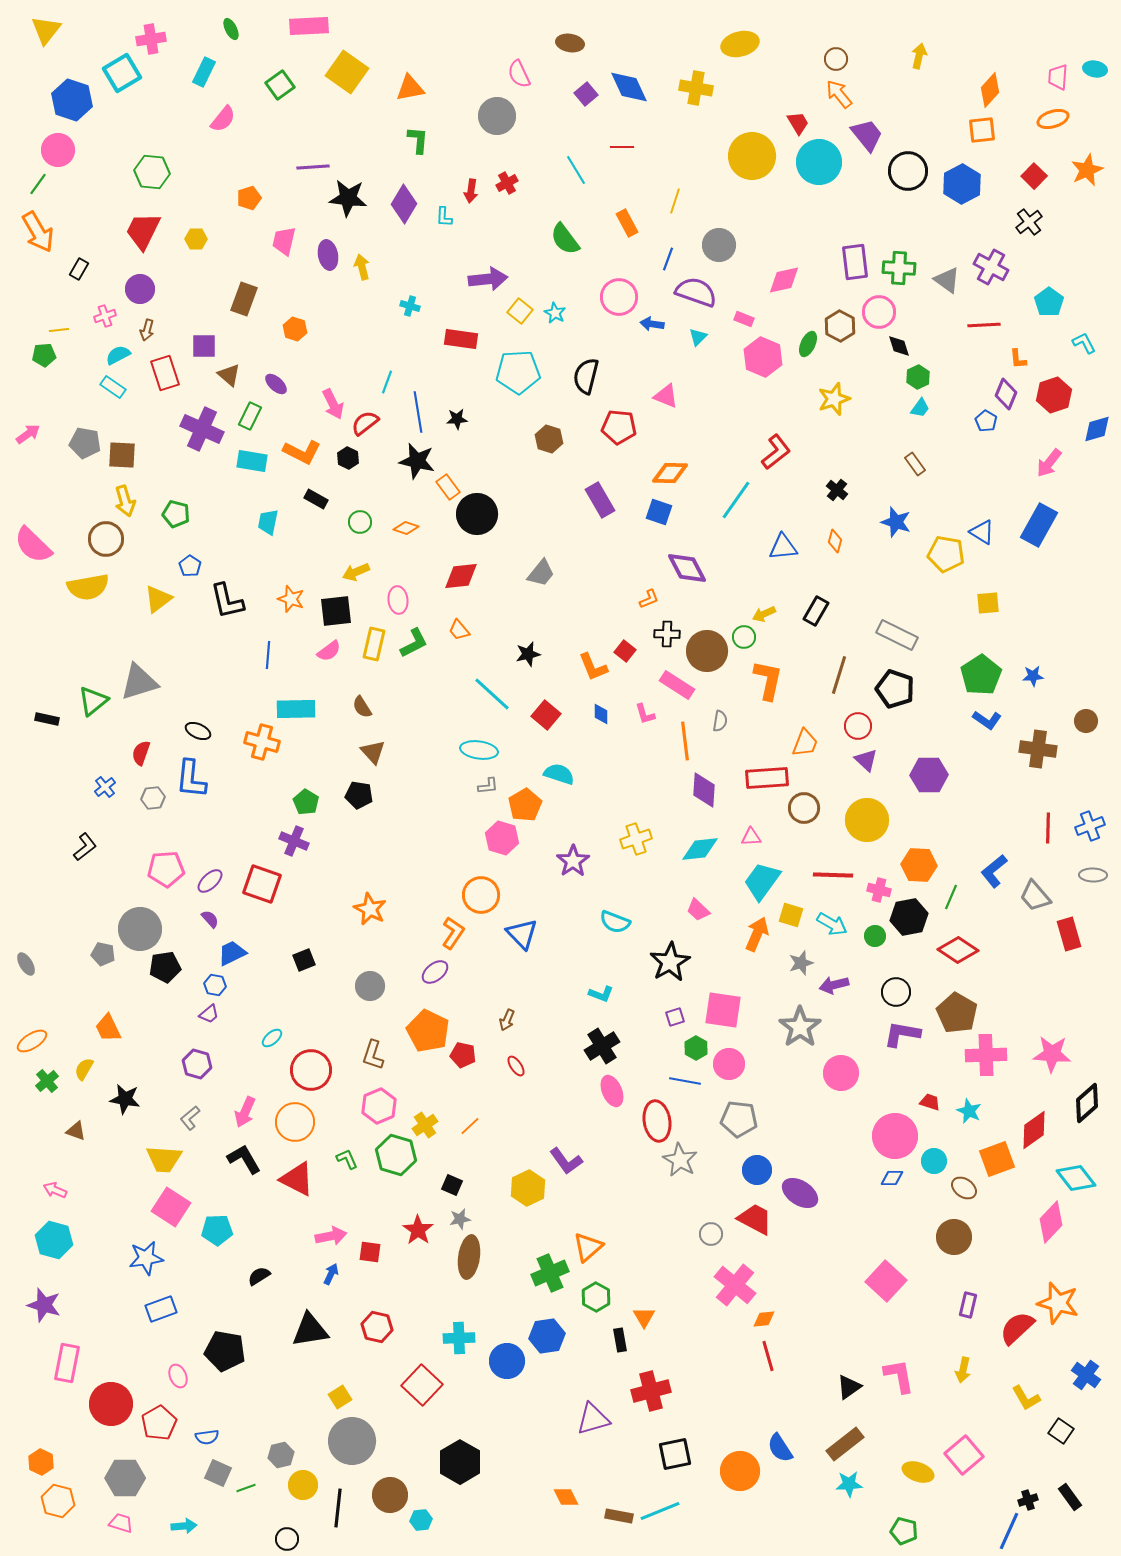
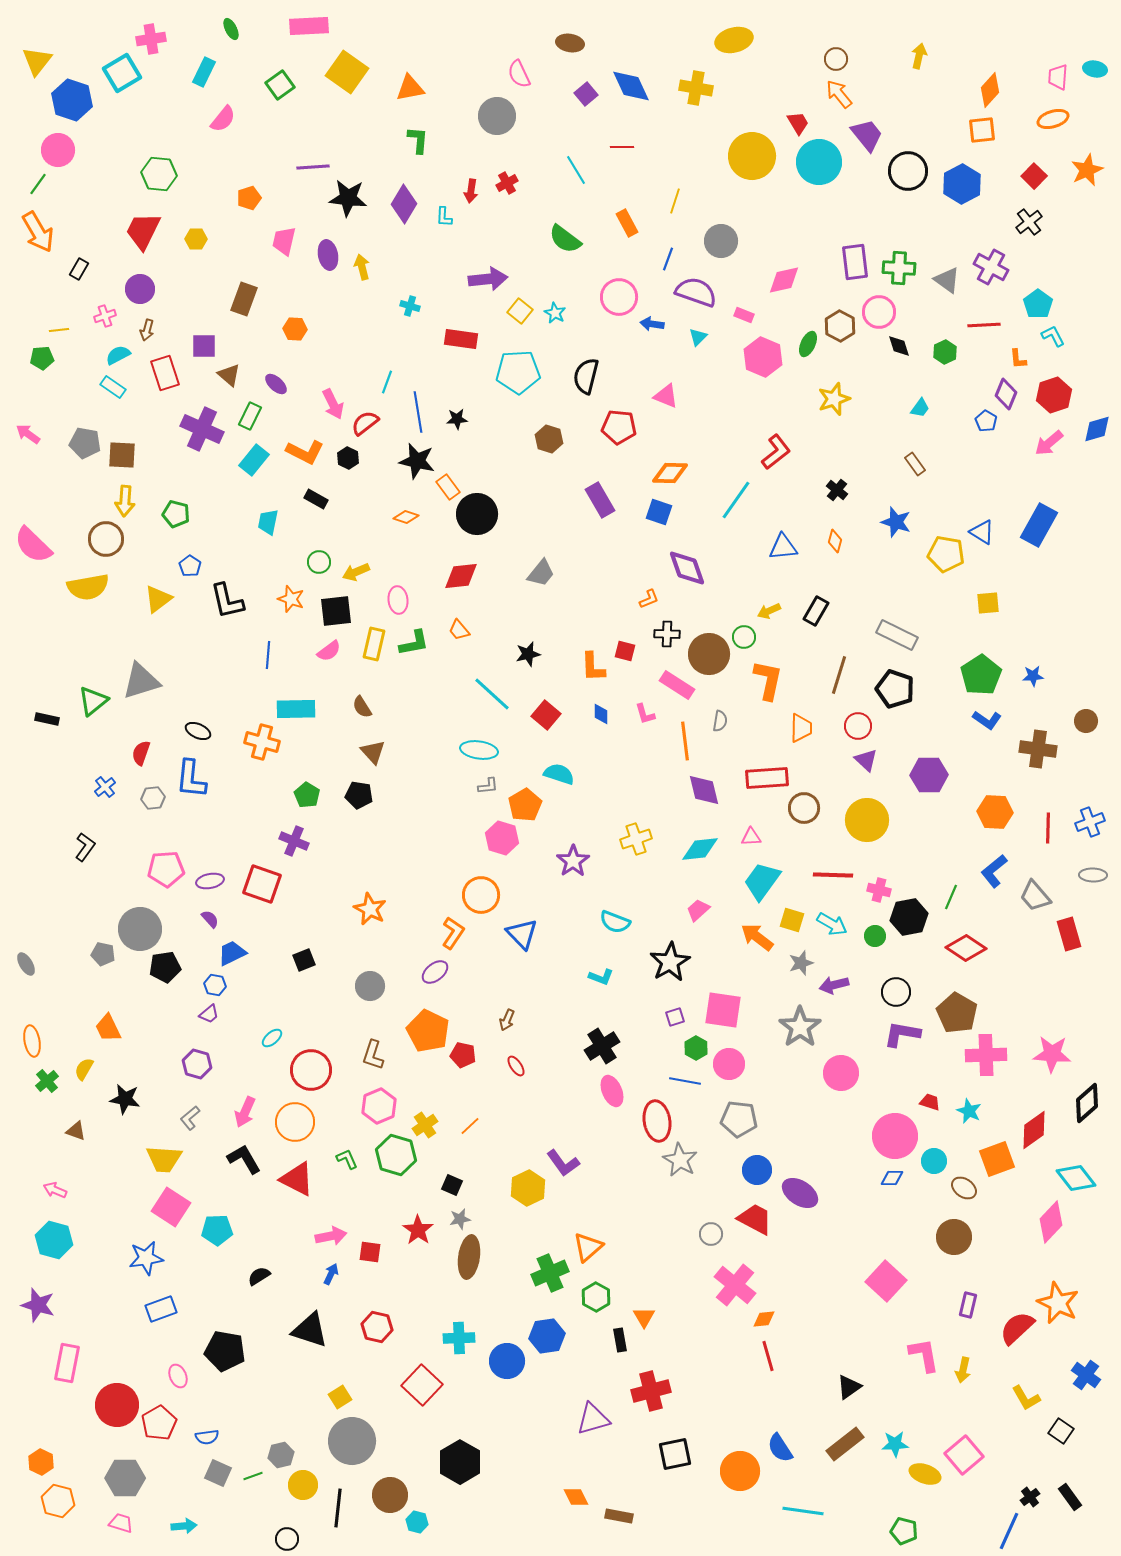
yellow triangle at (46, 30): moved 9 px left, 31 px down
yellow ellipse at (740, 44): moved 6 px left, 4 px up
blue diamond at (629, 87): moved 2 px right, 1 px up
green hexagon at (152, 172): moved 7 px right, 2 px down
green semicircle at (565, 239): rotated 16 degrees counterclockwise
gray circle at (719, 245): moved 2 px right, 4 px up
cyan pentagon at (1049, 302): moved 11 px left, 2 px down
pink rectangle at (744, 319): moved 4 px up
orange hexagon at (295, 329): rotated 15 degrees counterclockwise
cyan L-shape at (1084, 343): moved 31 px left, 7 px up
green pentagon at (44, 355): moved 2 px left, 3 px down
green hexagon at (918, 377): moved 27 px right, 25 px up
pink arrow at (28, 434): rotated 110 degrees counterclockwise
orange L-shape at (302, 452): moved 3 px right
cyan rectangle at (252, 461): moved 2 px right, 1 px up; rotated 60 degrees counterclockwise
pink arrow at (1049, 463): moved 20 px up; rotated 12 degrees clockwise
yellow arrow at (125, 501): rotated 20 degrees clockwise
green circle at (360, 522): moved 41 px left, 40 px down
orange diamond at (406, 528): moved 11 px up
purple diamond at (687, 568): rotated 9 degrees clockwise
yellow arrow at (764, 614): moved 5 px right, 3 px up
green L-shape at (414, 643): rotated 16 degrees clockwise
red square at (625, 651): rotated 25 degrees counterclockwise
brown circle at (707, 651): moved 2 px right, 3 px down
orange L-shape at (593, 667): rotated 20 degrees clockwise
gray triangle at (139, 682): moved 2 px right, 1 px up
orange trapezoid at (805, 743): moved 4 px left, 15 px up; rotated 20 degrees counterclockwise
purple diamond at (704, 790): rotated 18 degrees counterclockwise
green pentagon at (306, 802): moved 1 px right, 7 px up
blue cross at (1090, 826): moved 4 px up
black L-shape at (85, 847): rotated 16 degrees counterclockwise
orange hexagon at (919, 865): moved 76 px right, 53 px up
purple ellipse at (210, 881): rotated 32 degrees clockwise
pink trapezoid at (698, 910): rotated 95 degrees clockwise
yellow square at (791, 915): moved 1 px right, 5 px down
orange arrow at (757, 934): moved 3 px down; rotated 76 degrees counterclockwise
red diamond at (958, 950): moved 8 px right, 2 px up
cyan L-shape at (601, 994): moved 17 px up
orange ellipse at (32, 1041): rotated 68 degrees counterclockwise
purple L-shape at (566, 1161): moved 3 px left, 2 px down
orange star at (1058, 1303): rotated 9 degrees clockwise
purple star at (44, 1305): moved 6 px left
black triangle at (310, 1330): rotated 27 degrees clockwise
pink L-shape at (899, 1376): moved 25 px right, 21 px up
red circle at (111, 1404): moved 6 px right, 1 px down
yellow ellipse at (918, 1472): moved 7 px right, 2 px down
cyan star at (849, 1484): moved 46 px right, 40 px up
green line at (246, 1488): moved 7 px right, 12 px up
orange diamond at (566, 1497): moved 10 px right
black cross at (1028, 1500): moved 2 px right, 3 px up; rotated 18 degrees counterclockwise
cyan line at (660, 1511): moved 143 px right; rotated 30 degrees clockwise
cyan hexagon at (421, 1520): moved 4 px left, 2 px down; rotated 20 degrees clockwise
